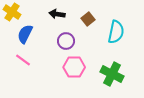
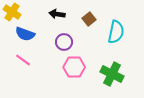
brown square: moved 1 px right
blue semicircle: rotated 96 degrees counterclockwise
purple circle: moved 2 px left, 1 px down
